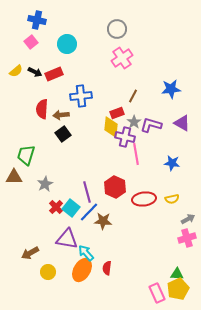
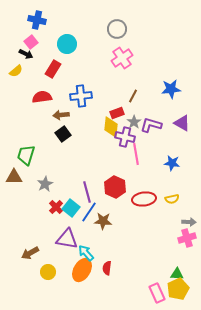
black arrow at (35, 72): moved 9 px left, 18 px up
red rectangle at (54, 74): moved 1 px left, 5 px up; rotated 36 degrees counterclockwise
red semicircle at (42, 109): moved 12 px up; rotated 78 degrees clockwise
blue line at (89, 212): rotated 10 degrees counterclockwise
gray arrow at (188, 219): moved 1 px right, 3 px down; rotated 32 degrees clockwise
